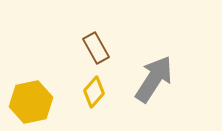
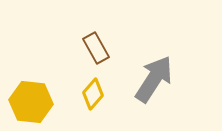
yellow diamond: moved 1 px left, 2 px down
yellow hexagon: rotated 18 degrees clockwise
